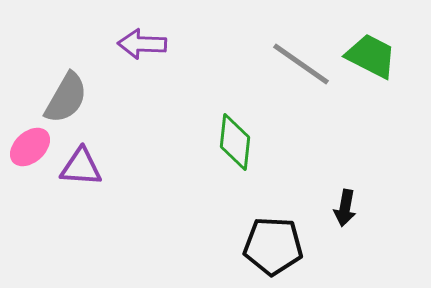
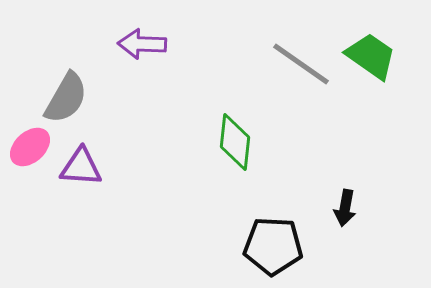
green trapezoid: rotated 8 degrees clockwise
